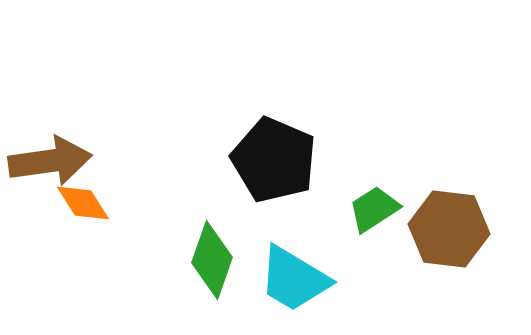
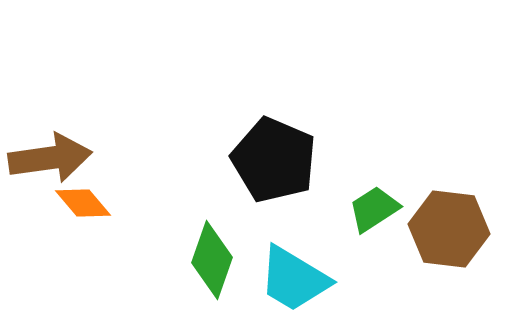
brown arrow: moved 3 px up
orange diamond: rotated 8 degrees counterclockwise
